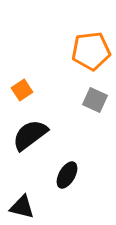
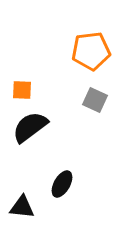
orange square: rotated 35 degrees clockwise
black semicircle: moved 8 px up
black ellipse: moved 5 px left, 9 px down
black triangle: rotated 8 degrees counterclockwise
